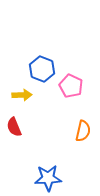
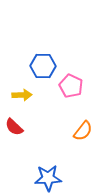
blue hexagon: moved 1 px right, 3 px up; rotated 20 degrees counterclockwise
red semicircle: rotated 24 degrees counterclockwise
orange semicircle: rotated 25 degrees clockwise
